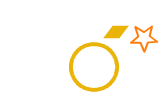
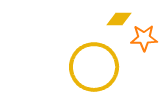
yellow diamond: moved 3 px right, 13 px up
